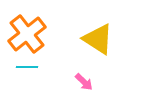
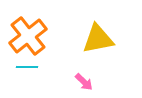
orange cross: moved 1 px right, 2 px down
yellow triangle: rotated 44 degrees counterclockwise
